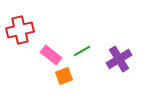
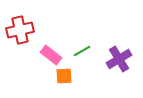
orange square: rotated 18 degrees clockwise
